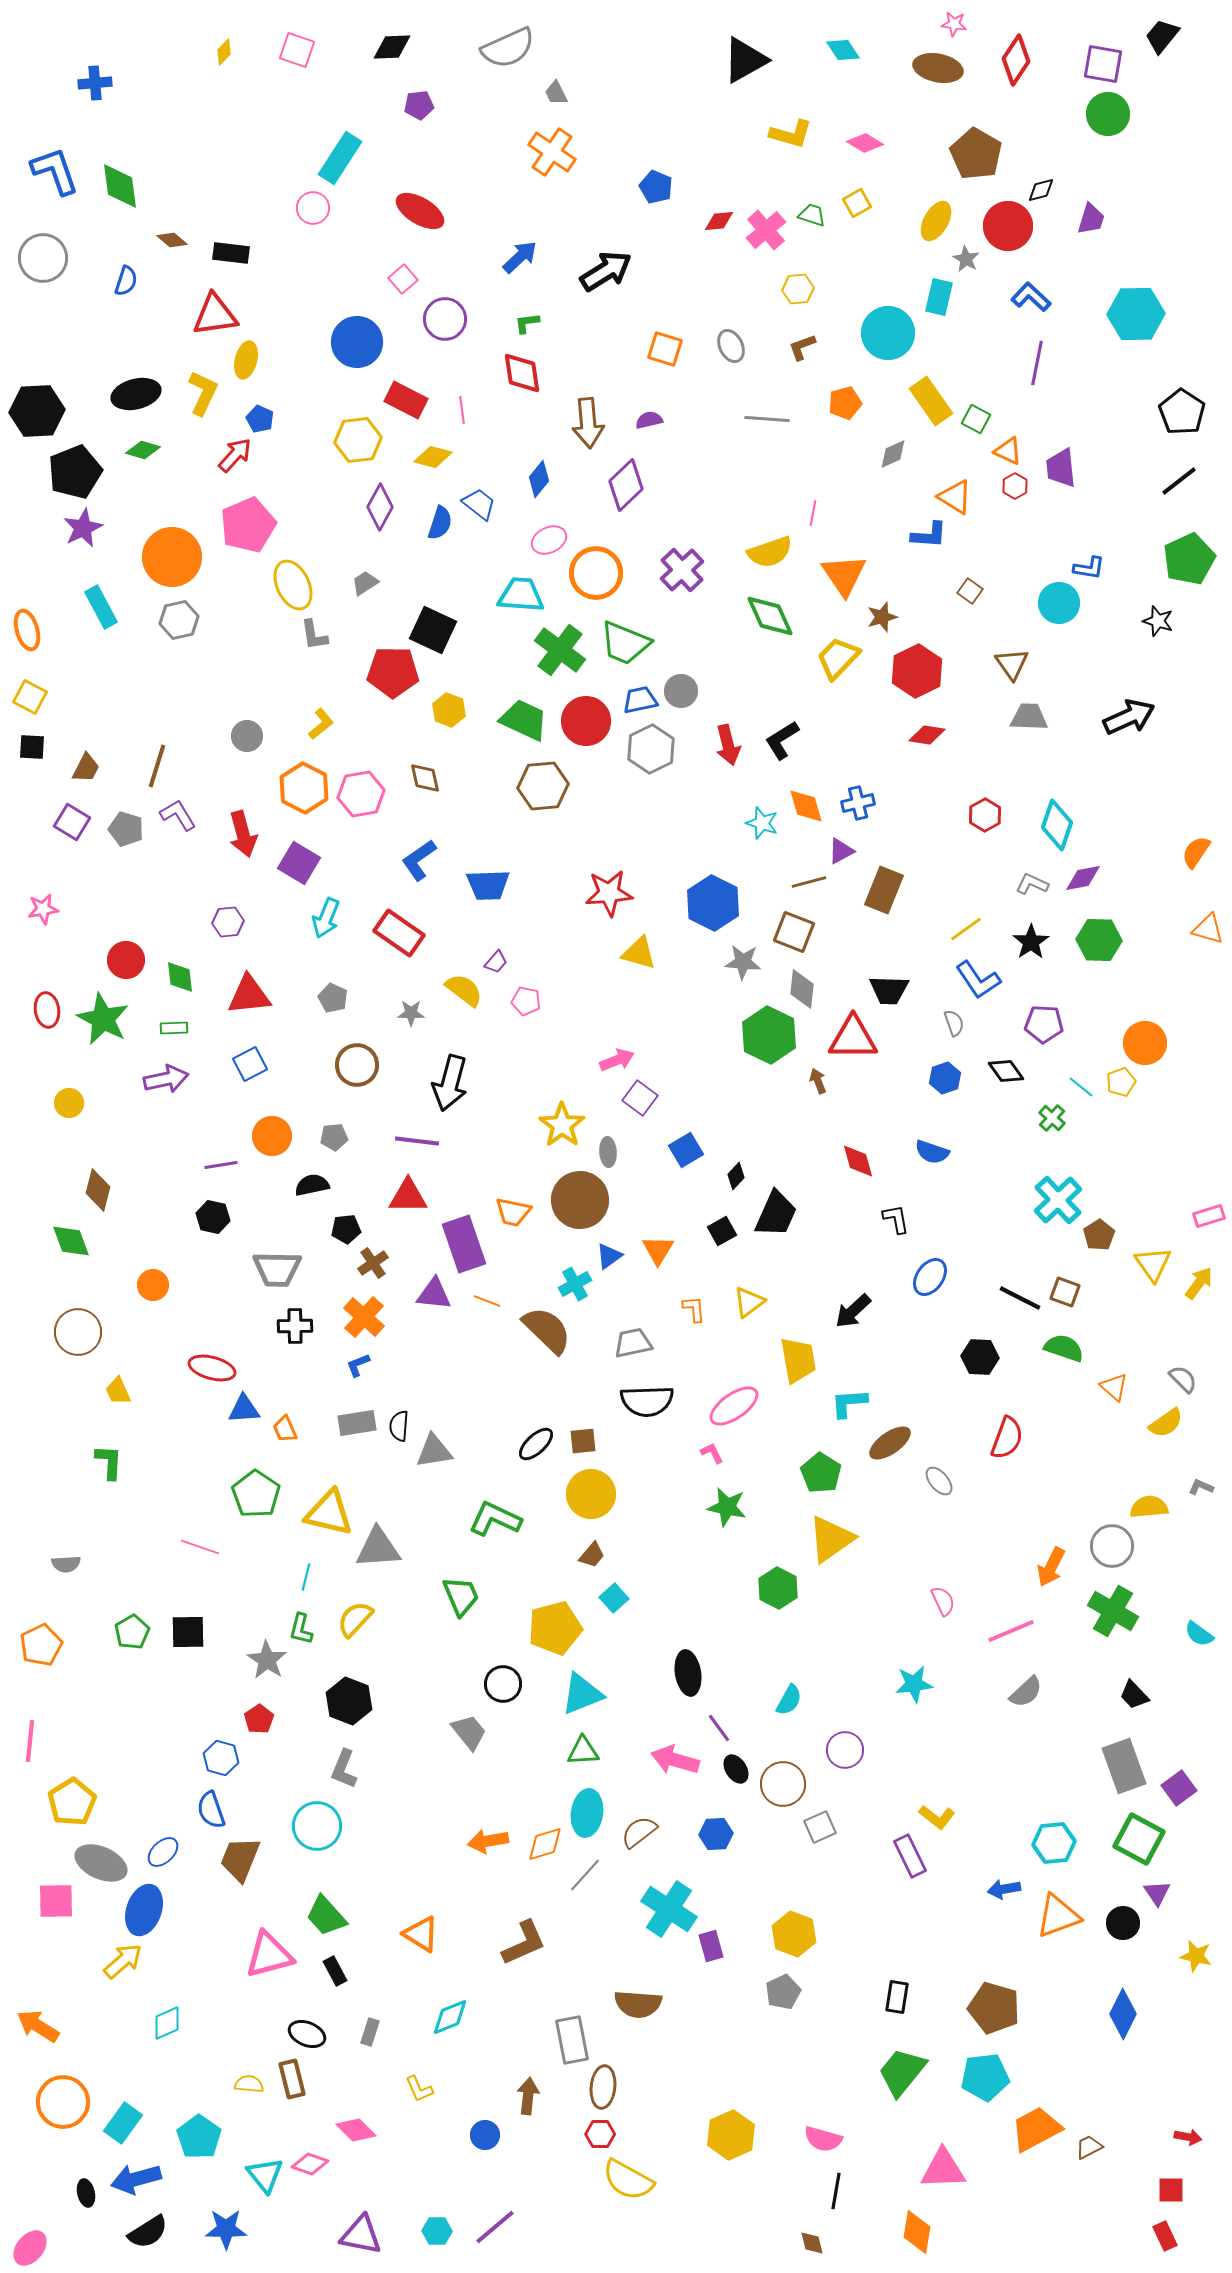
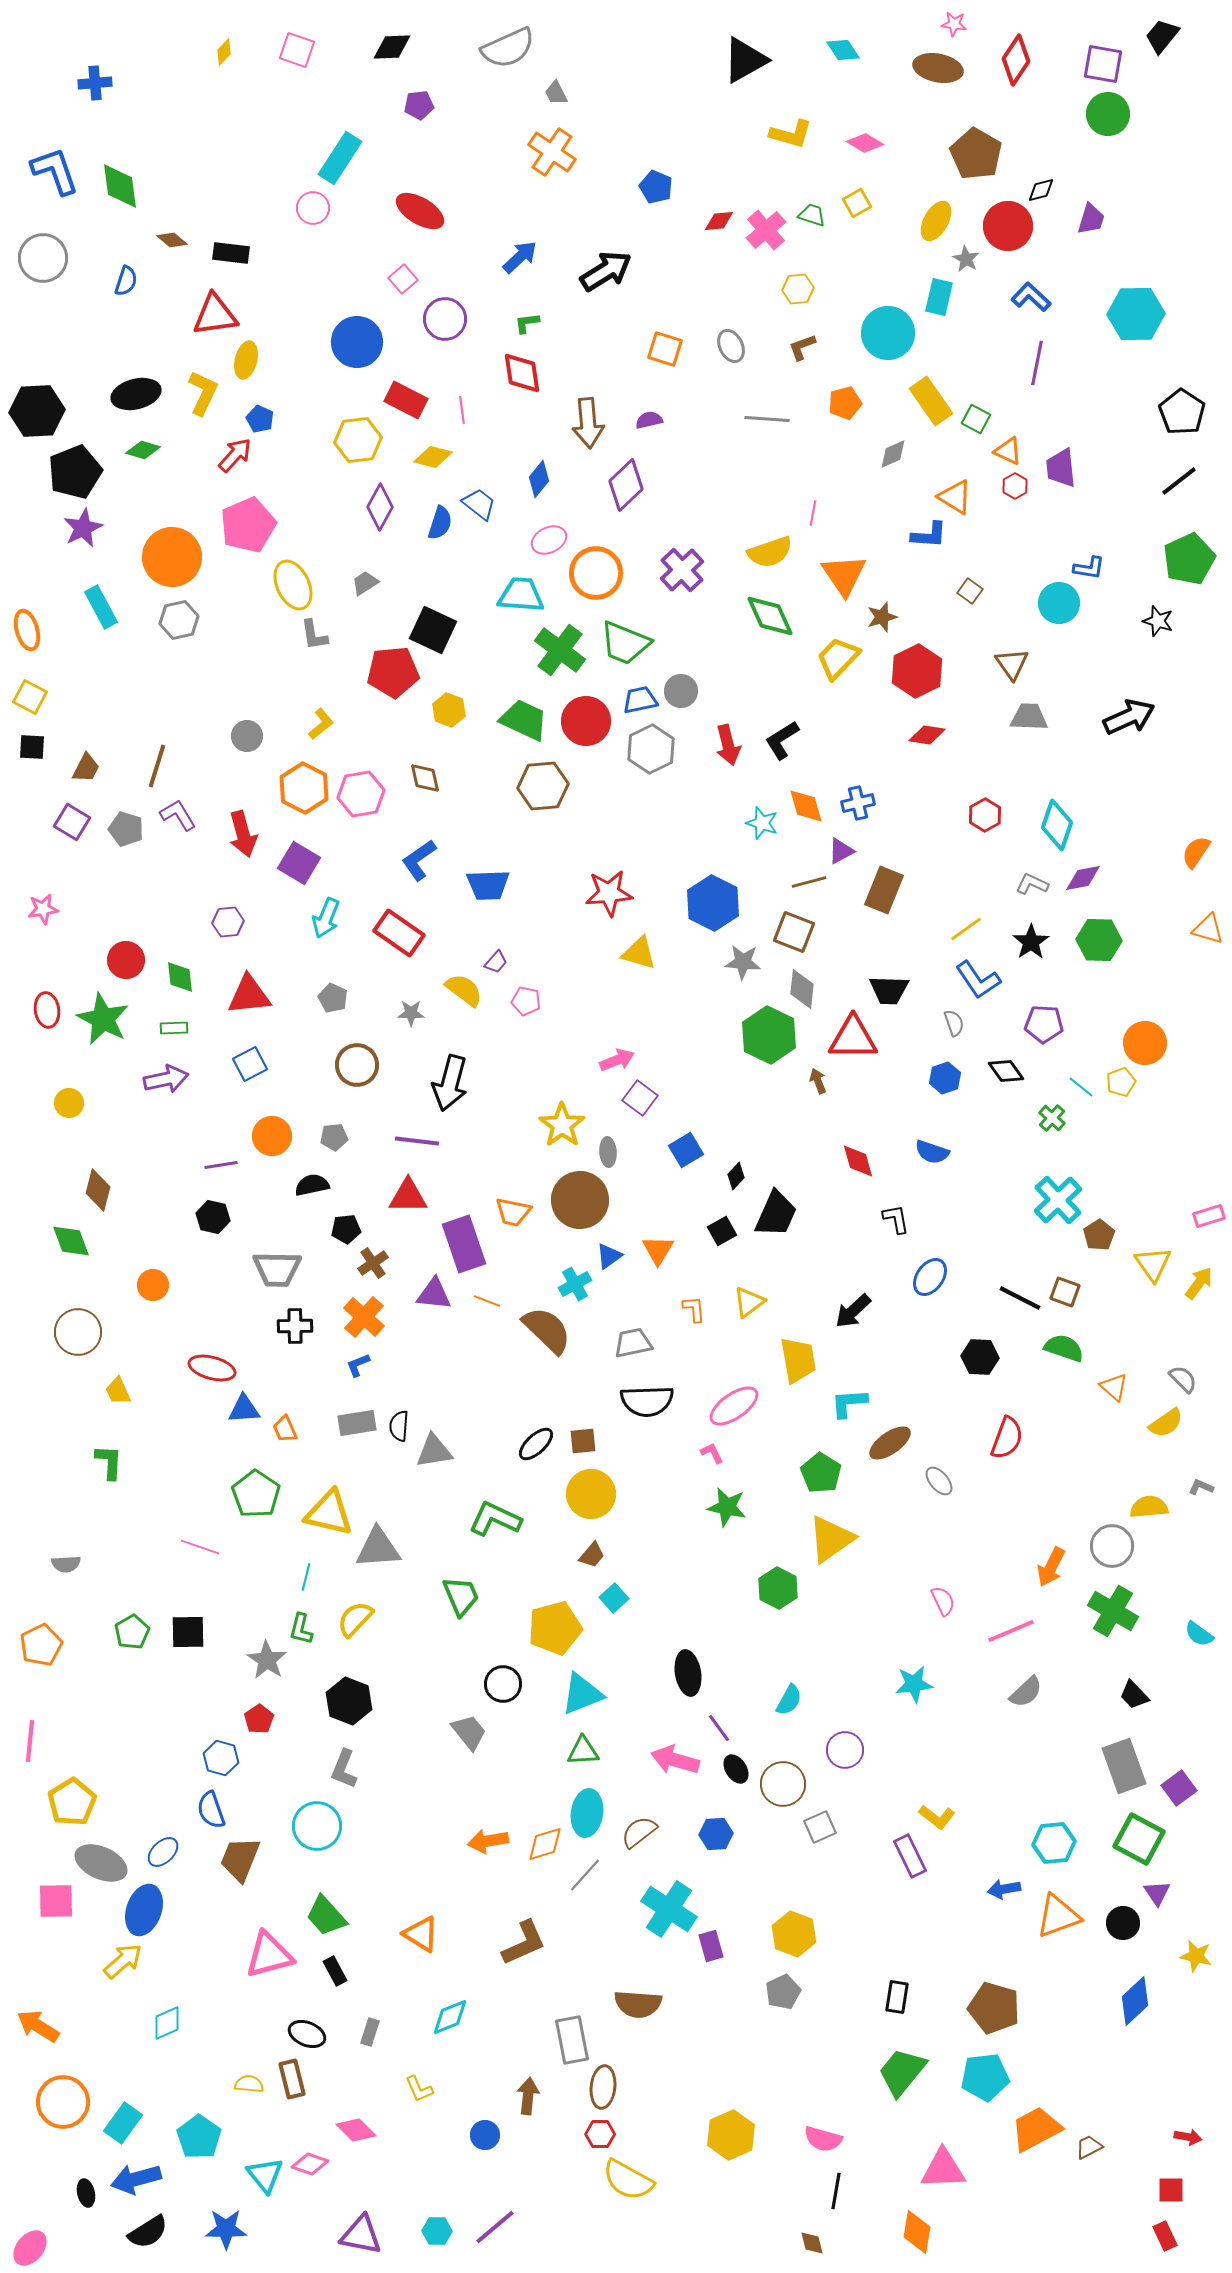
red pentagon at (393, 672): rotated 6 degrees counterclockwise
blue diamond at (1123, 2014): moved 12 px right, 13 px up; rotated 21 degrees clockwise
